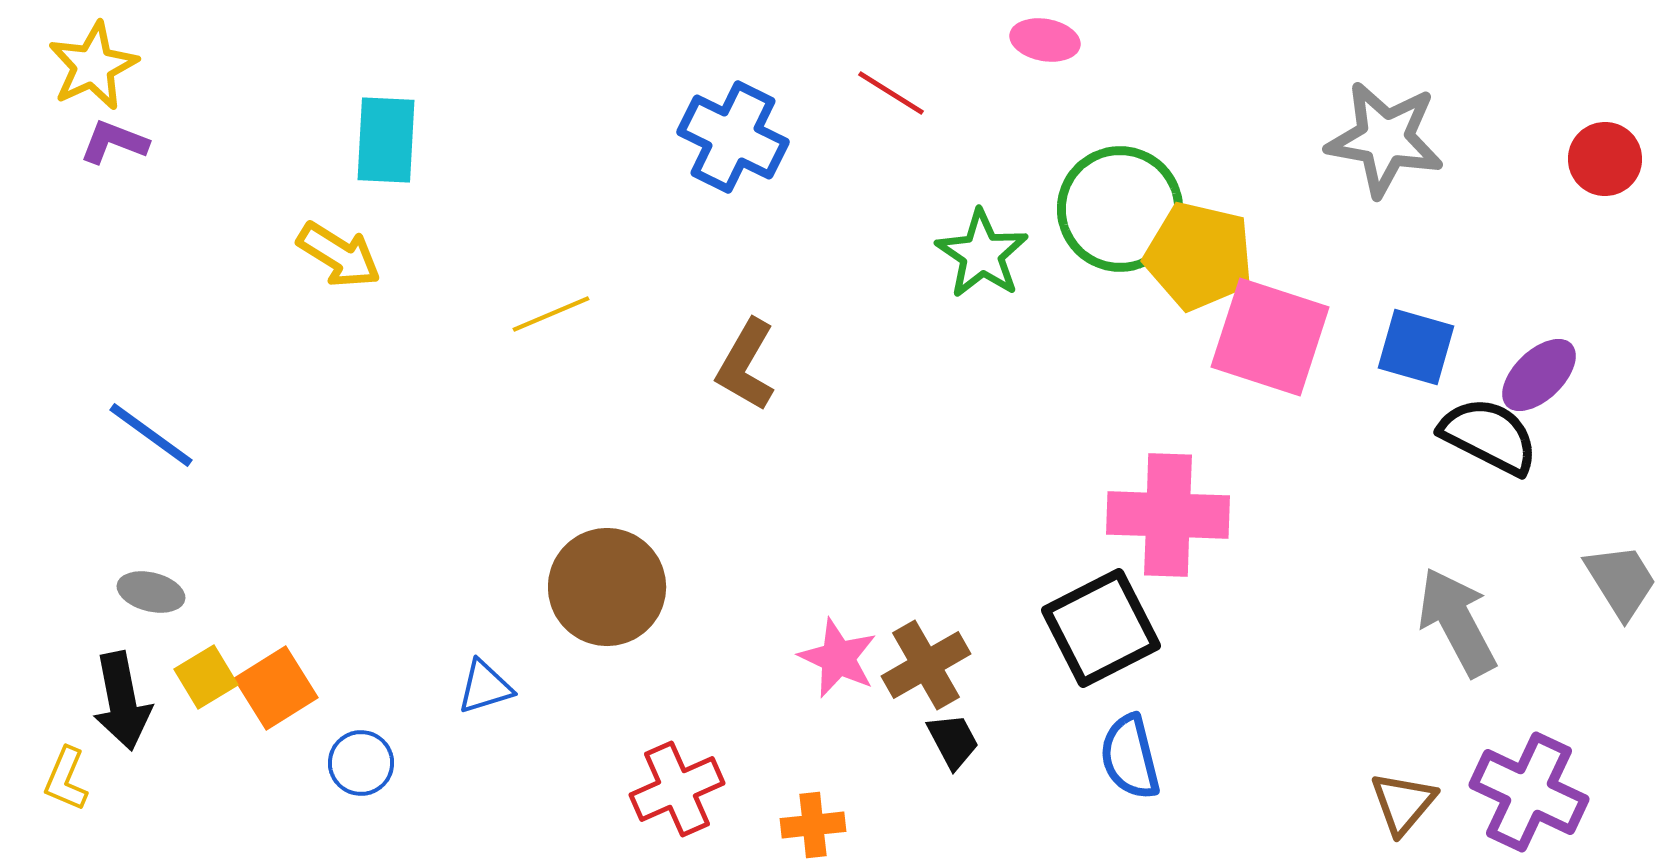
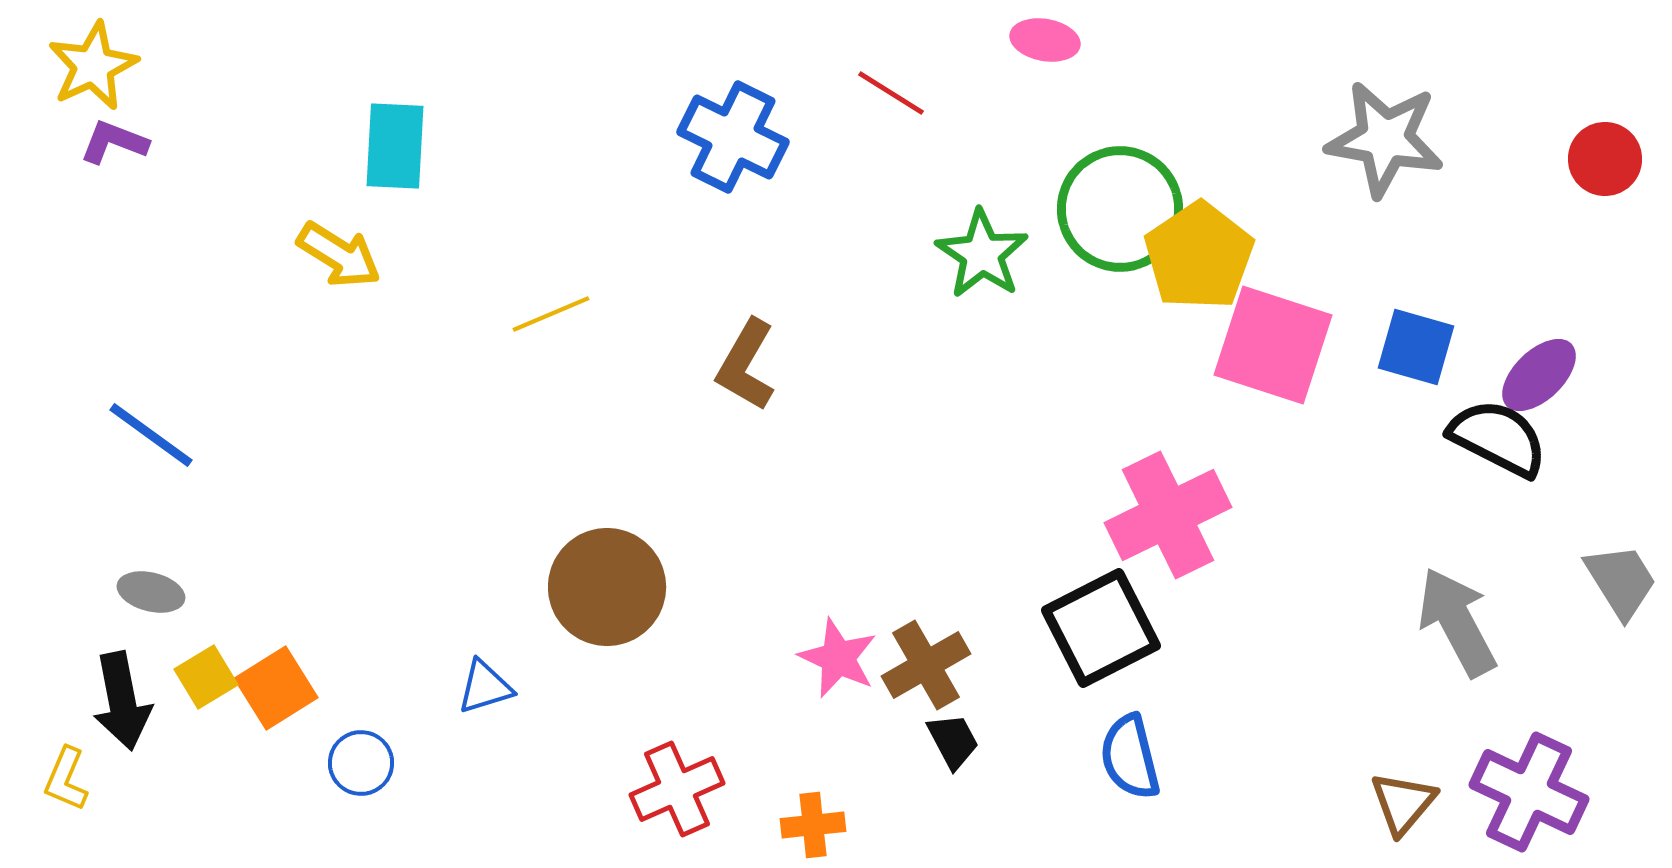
cyan rectangle: moved 9 px right, 6 px down
yellow pentagon: rotated 25 degrees clockwise
pink square: moved 3 px right, 8 px down
black semicircle: moved 9 px right, 2 px down
pink cross: rotated 28 degrees counterclockwise
